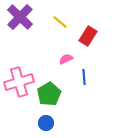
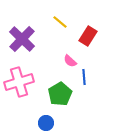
purple cross: moved 2 px right, 22 px down
pink semicircle: moved 4 px right, 2 px down; rotated 112 degrees counterclockwise
green pentagon: moved 11 px right
